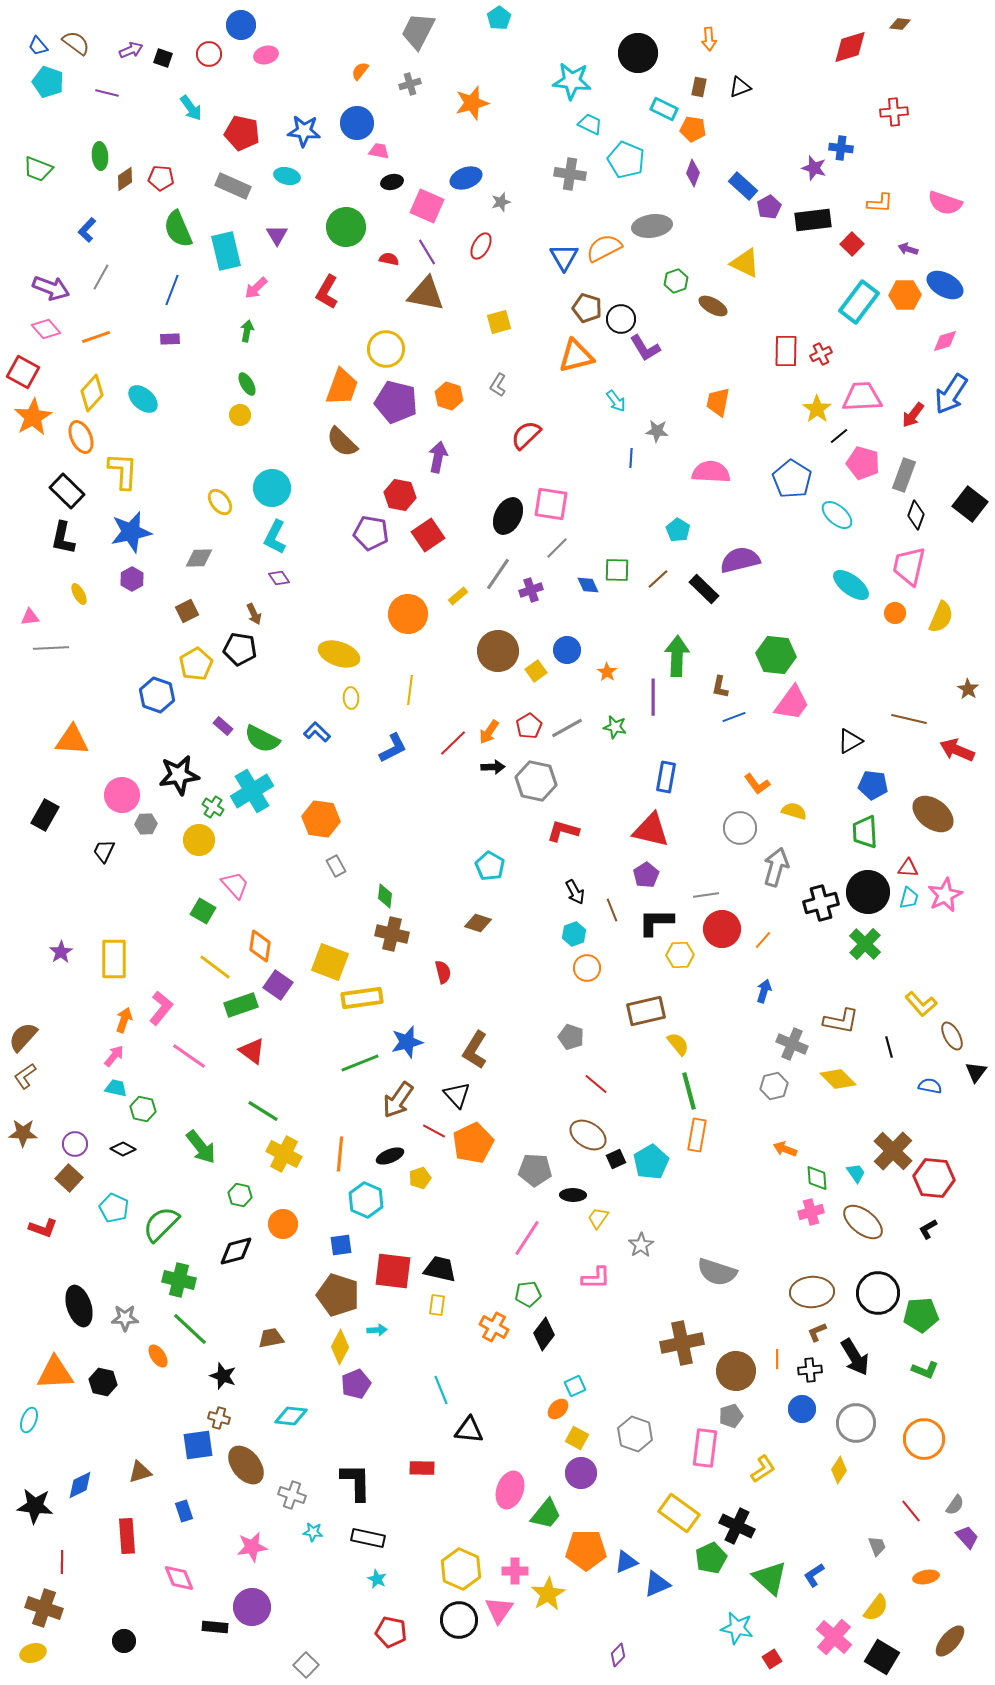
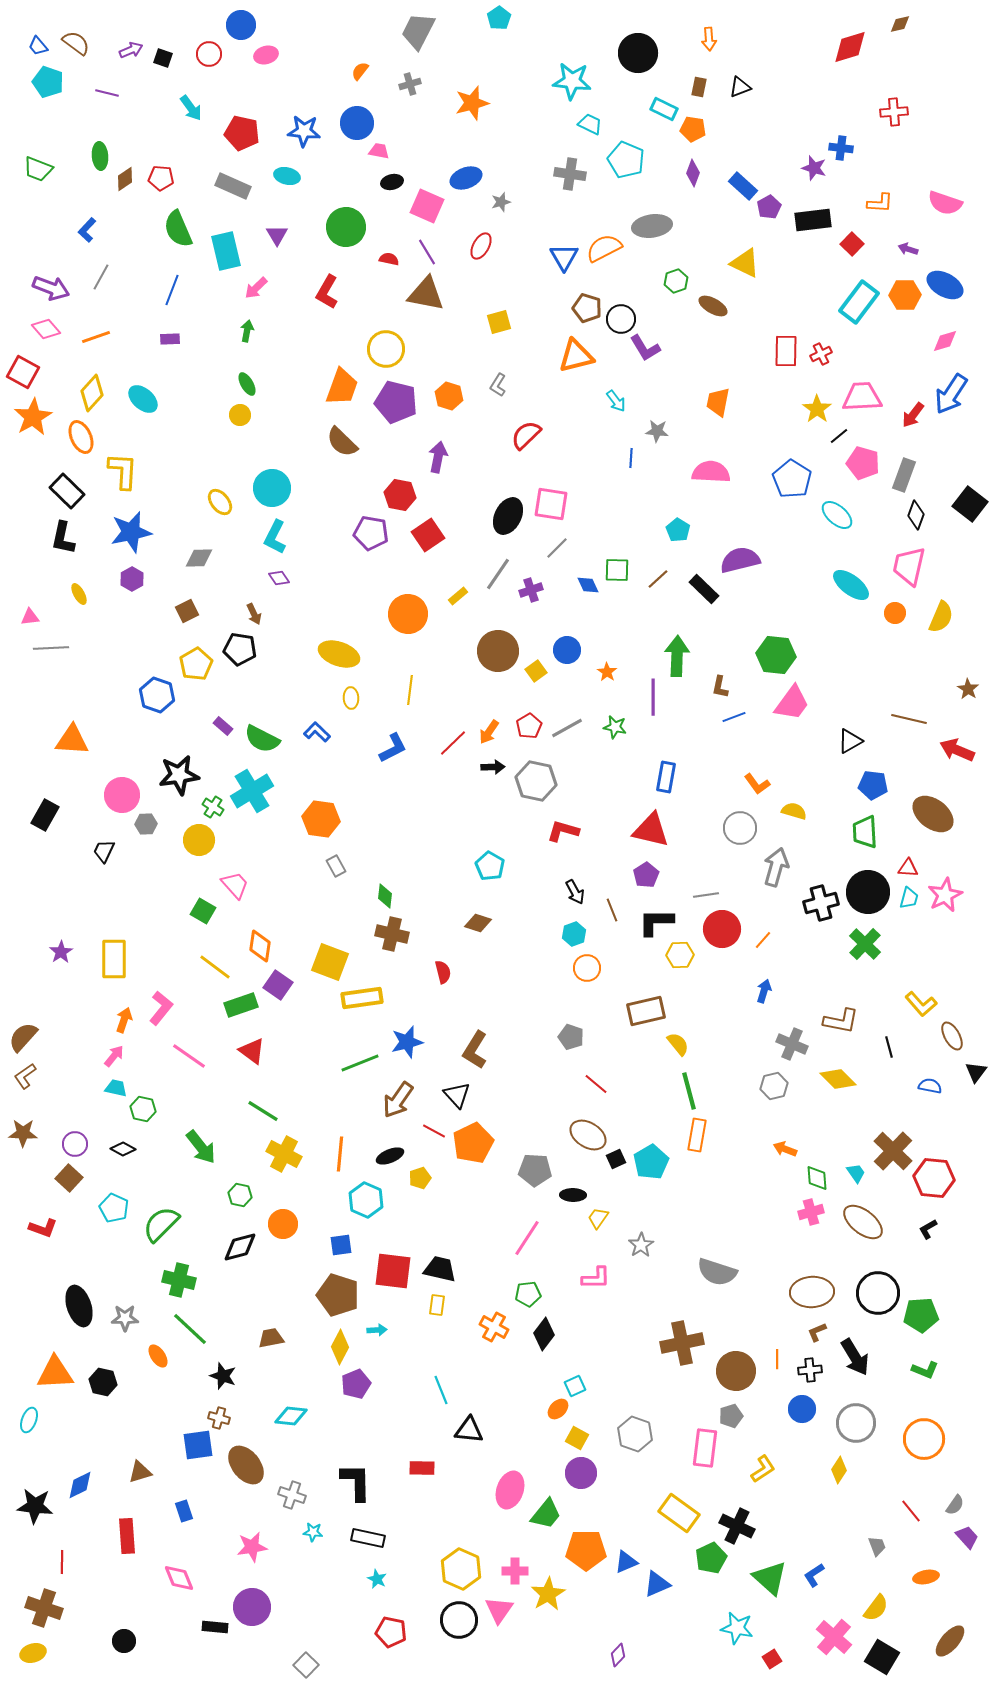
brown diamond at (900, 24): rotated 20 degrees counterclockwise
black diamond at (236, 1251): moved 4 px right, 4 px up
